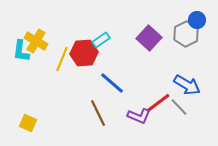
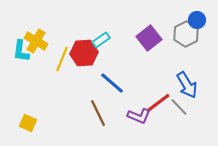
purple square: rotated 10 degrees clockwise
blue arrow: rotated 28 degrees clockwise
